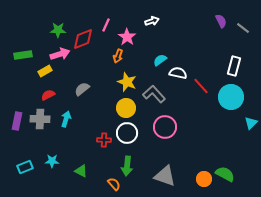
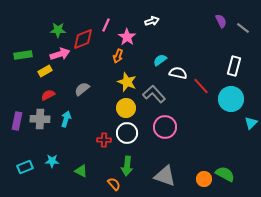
cyan circle: moved 2 px down
